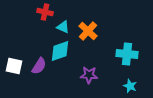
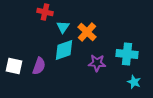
cyan triangle: rotated 40 degrees clockwise
orange cross: moved 1 px left, 1 px down
cyan diamond: moved 4 px right, 1 px up
purple semicircle: rotated 12 degrees counterclockwise
purple star: moved 8 px right, 12 px up
cyan star: moved 4 px right, 4 px up
